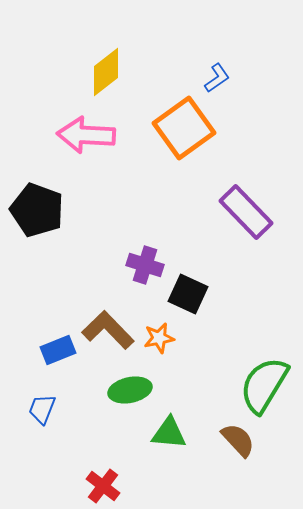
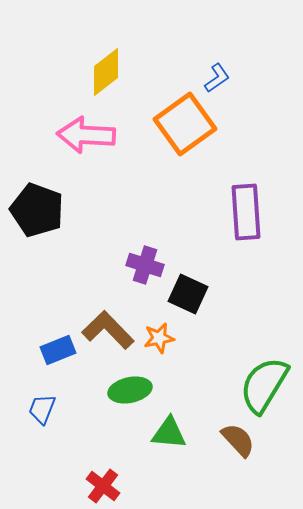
orange square: moved 1 px right, 4 px up
purple rectangle: rotated 40 degrees clockwise
